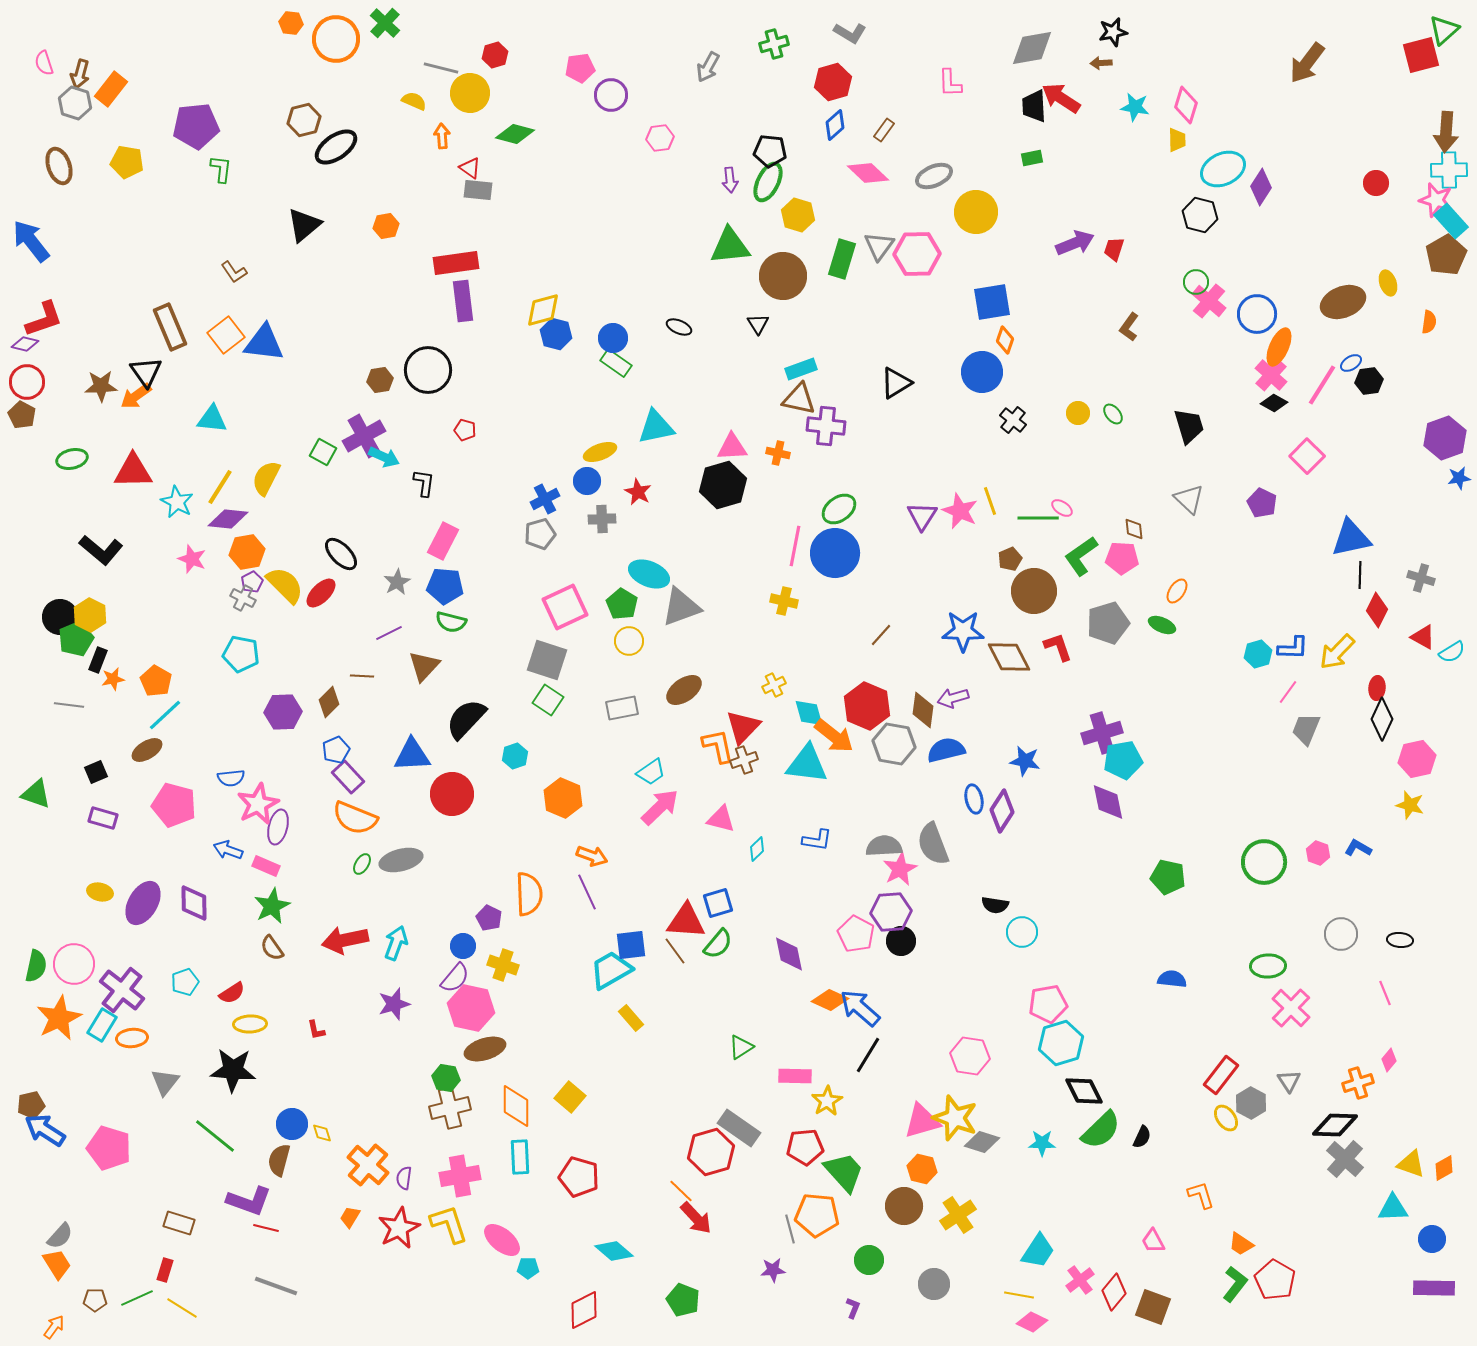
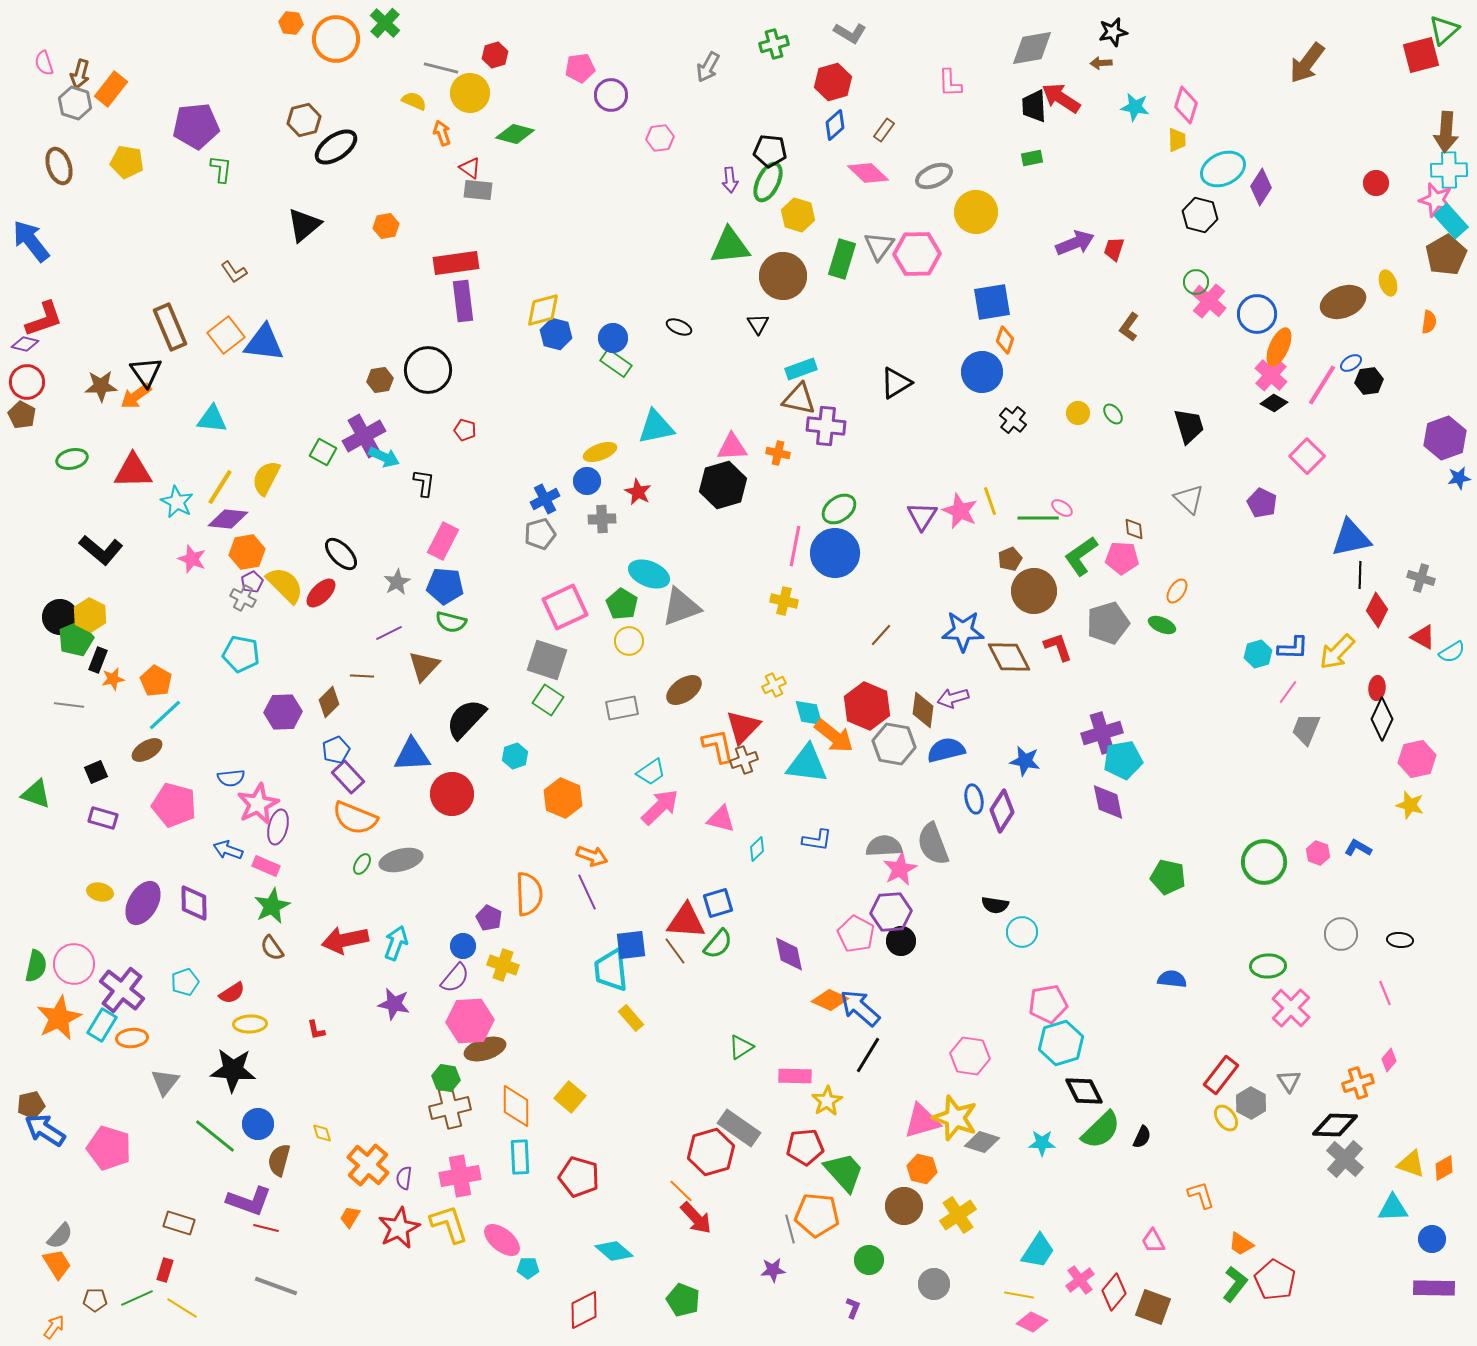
orange arrow at (442, 136): moved 3 px up; rotated 15 degrees counterclockwise
cyan trapezoid at (611, 970): rotated 66 degrees counterclockwise
purple star at (394, 1004): rotated 28 degrees clockwise
pink hexagon at (471, 1008): moved 1 px left, 13 px down; rotated 15 degrees counterclockwise
blue circle at (292, 1124): moved 34 px left
